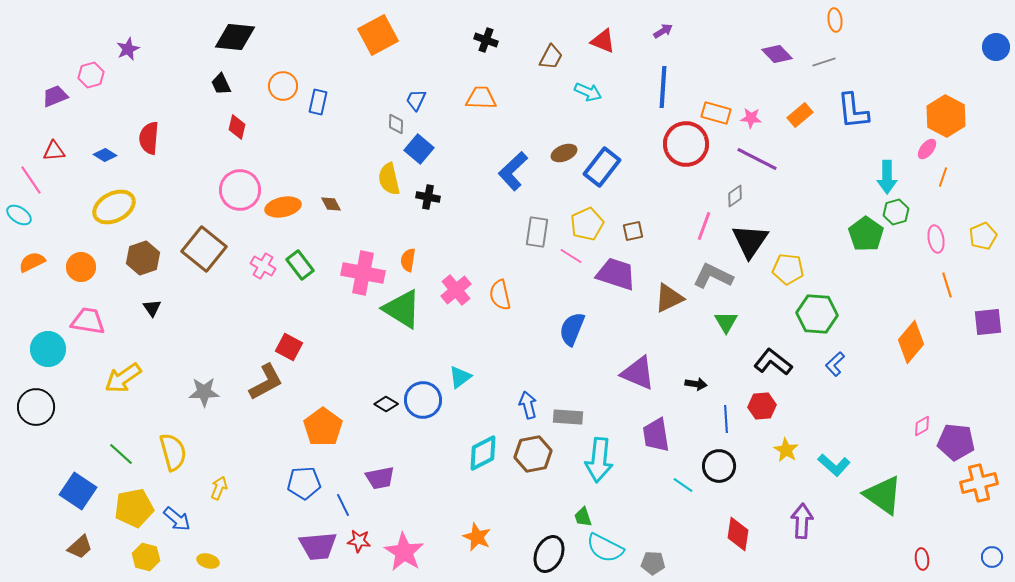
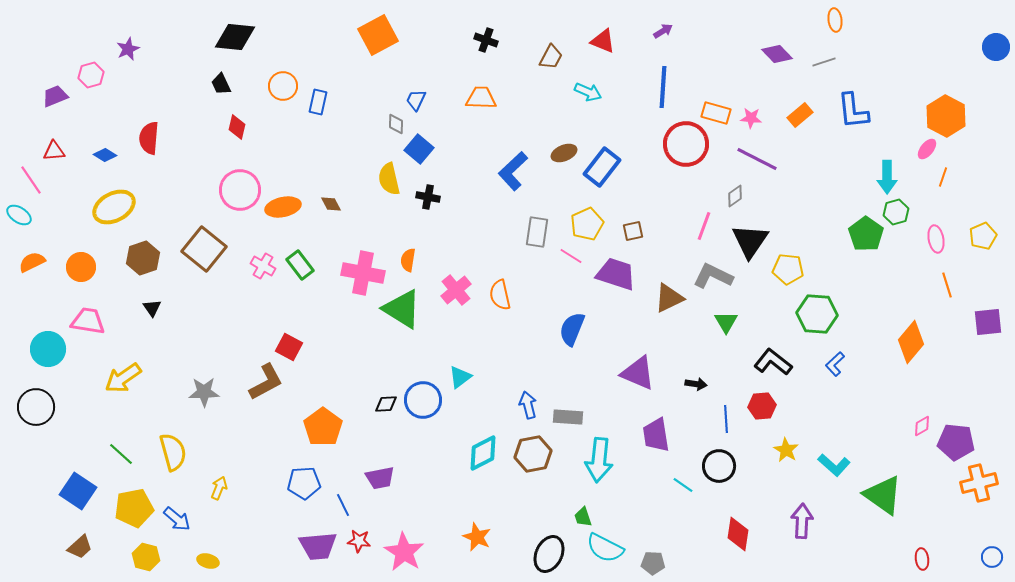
black diamond at (386, 404): rotated 35 degrees counterclockwise
